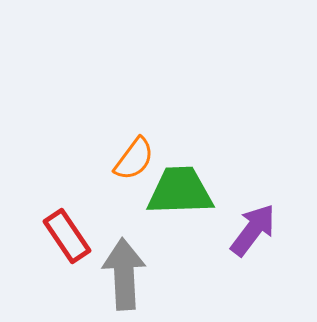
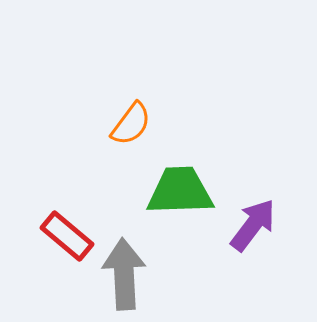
orange semicircle: moved 3 px left, 35 px up
purple arrow: moved 5 px up
red rectangle: rotated 16 degrees counterclockwise
